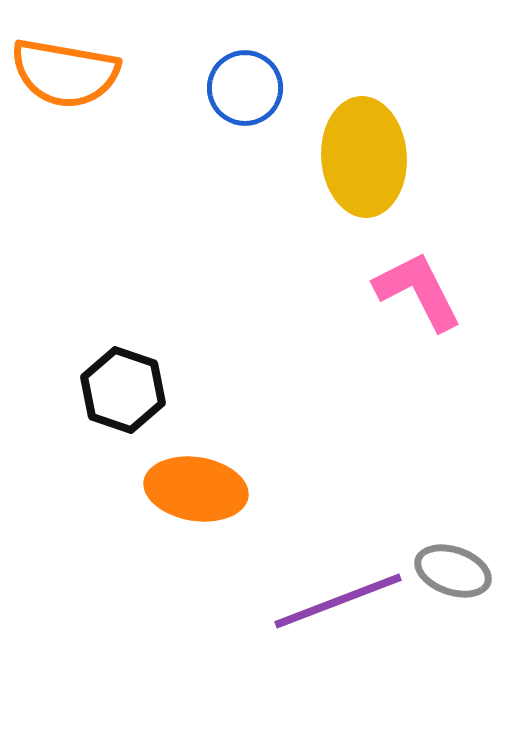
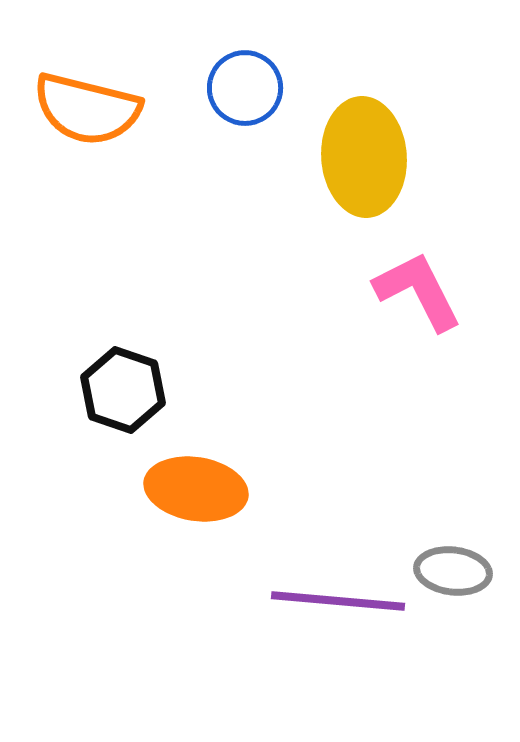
orange semicircle: moved 22 px right, 36 px down; rotated 4 degrees clockwise
gray ellipse: rotated 12 degrees counterclockwise
purple line: rotated 26 degrees clockwise
